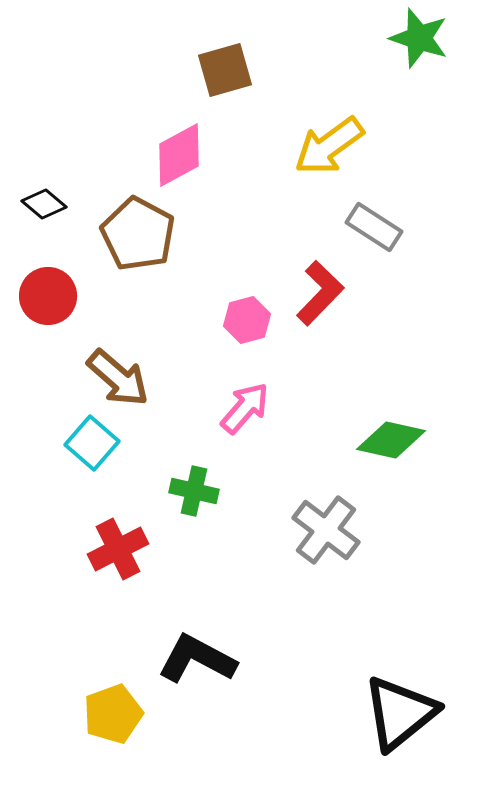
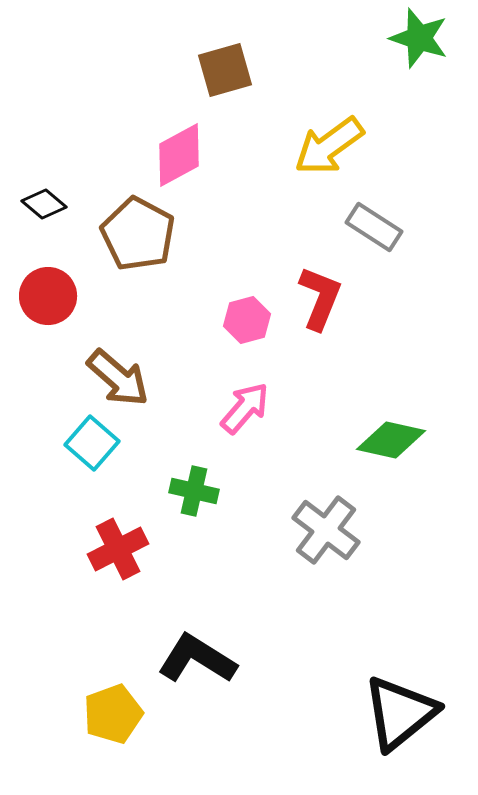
red L-shape: moved 5 px down; rotated 22 degrees counterclockwise
black L-shape: rotated 4 degrees clockwise
